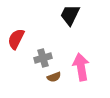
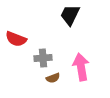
red semicircle: rotated 95 degrees counterclockwise
gray cross: rotated 12 degrees clockwise
brown semicircle: moved 1 px left, 1 px down
